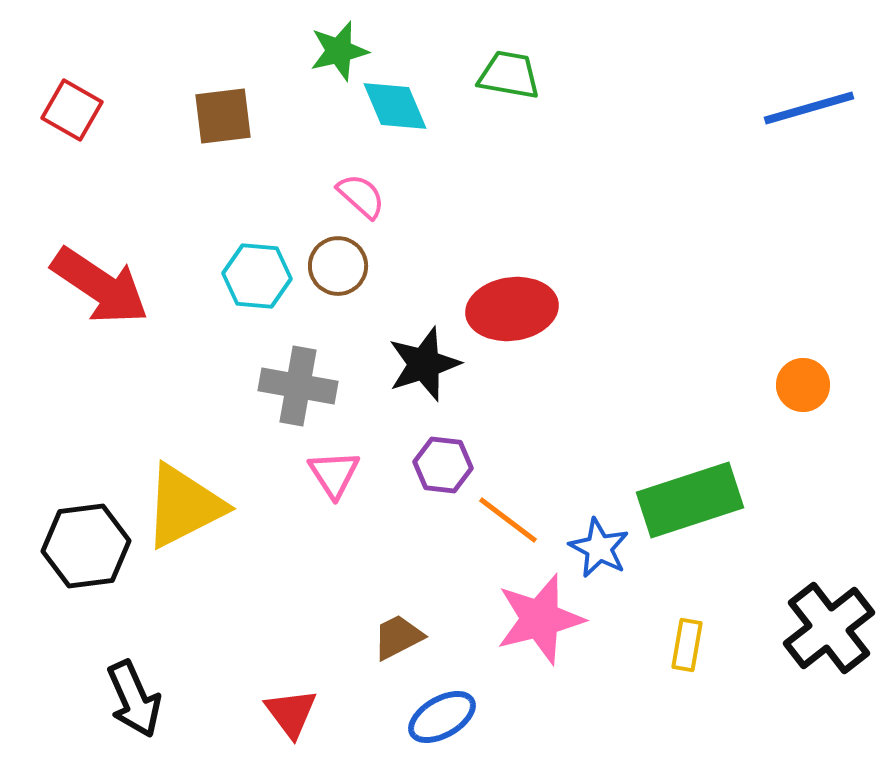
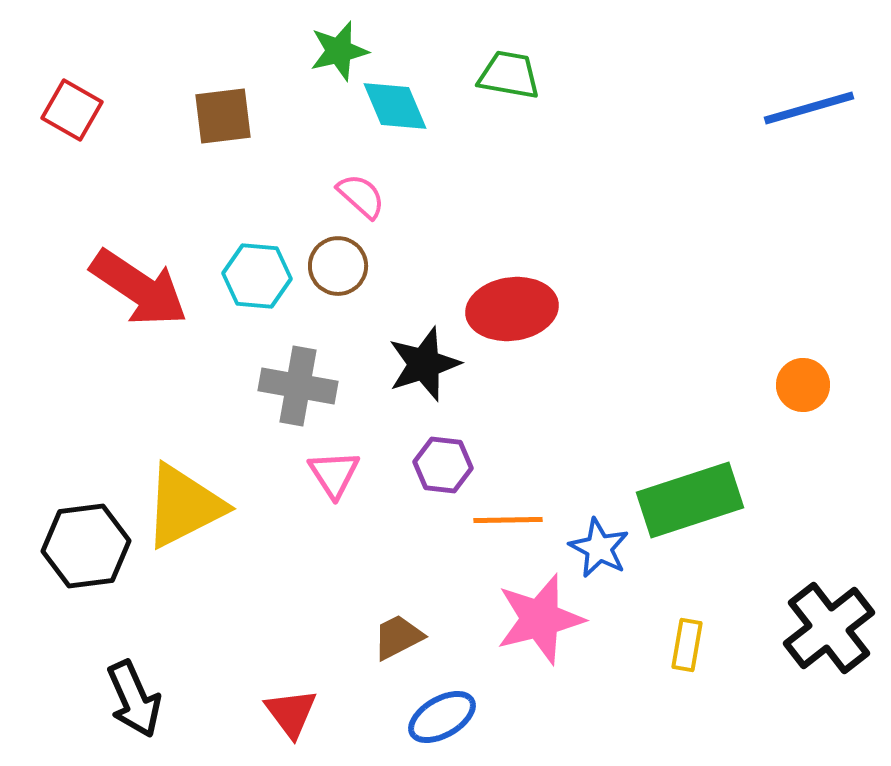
red arrow: moved 39 px right, 2 px down
orange line: rotated 38 degrees counterclockwise
